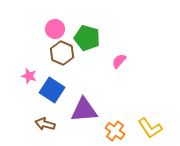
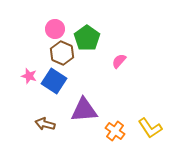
green pentagon: rotated 20 degrees clockwise
blue square: moved 2 px right, 9 px up
